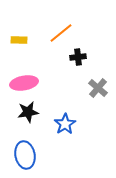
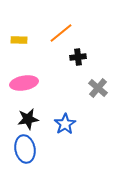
black star: moved 7 px down
blue ellipse: moved 6 px up
